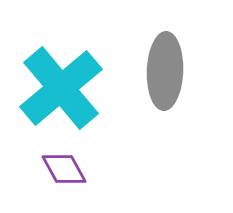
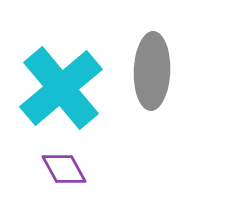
gray ellipse: moved 13 px left
